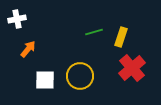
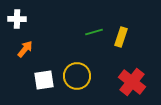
white cross: rotated 12 degrees clockwise
orange arrow: moved 3 px left
red cross: moved 14 px down; rotated 12 degrees counterclockwise
yellow circle: moved 3 px left
white square: moved 1 px left; rotated 10 degrees counterclockwise
